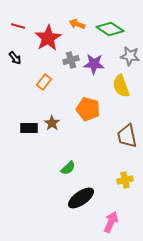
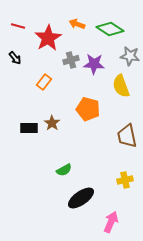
green semicircle: moved 4 px left, 2 px down; rotated 14 degrees clockwise
